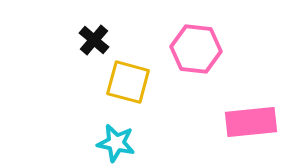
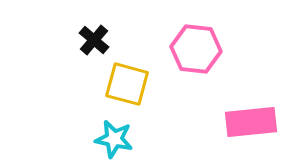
yellow square: moved 1 px left, 2 px down
cyan star: moved 2 px left, 4 px up
